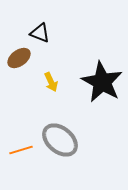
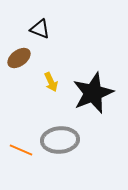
black triangle: moved 4 px up
black star: moved 9 px left, 11 px down; rotated 21 degrees clockwise
gray ellipse: rotated 45 degrees counterclockwise
orange line: rotated 40 degrees clockwise
